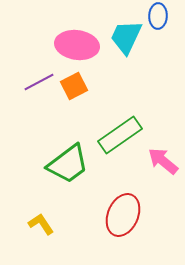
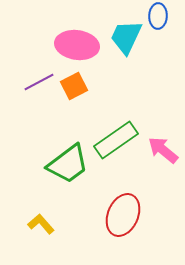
green rectangle: moved 4 px left, 5 px down
pink arrow: moved 11 px up
yellow L-shape: rotated 8 degrees counterclockwise
